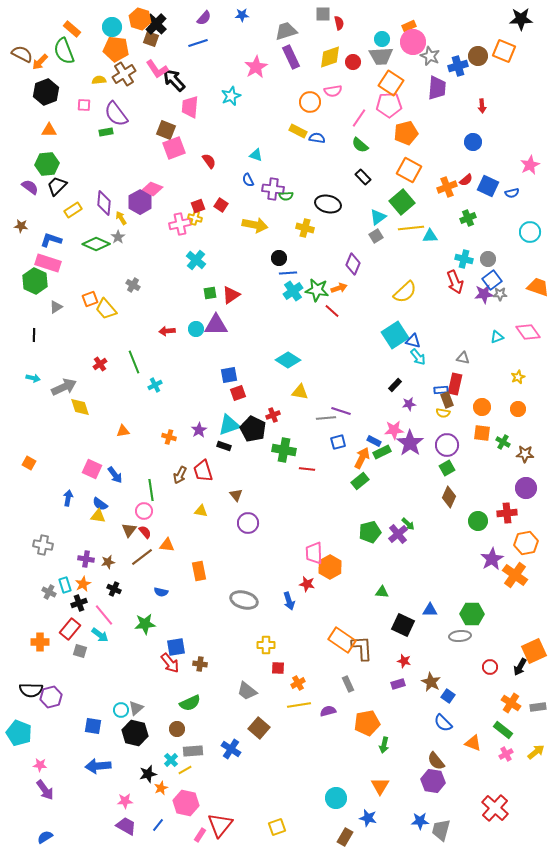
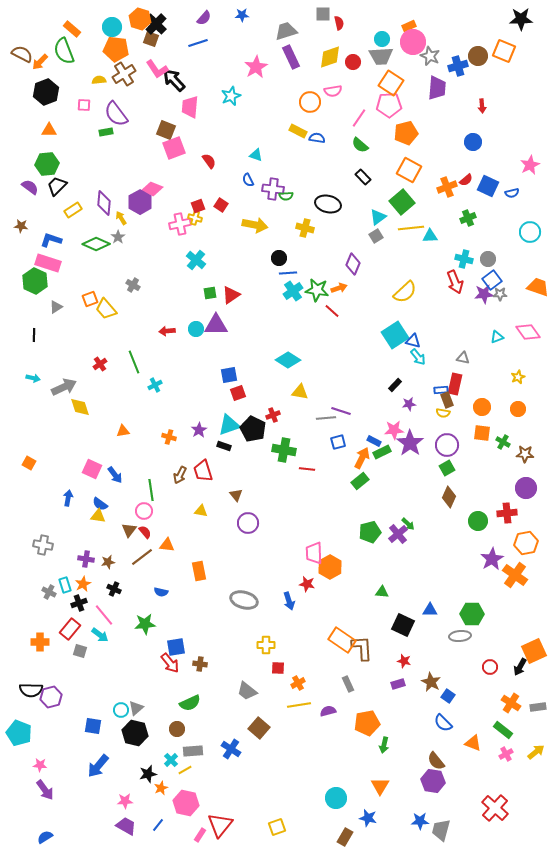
blue arrow at (98, 766): rotated 45 degrees counterclockwise
